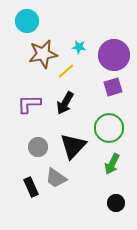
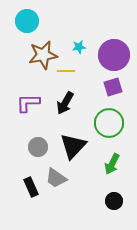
cyan star: rotated 16 degrees counterclockwise
brown star: moved 1 px down
yellow line: rotated 42 degrees clockwise
purple L-shape: moved 1 px left, 1 px up
green circle: moved 5 px up
black circle: moved 2 px left, 2 px up
